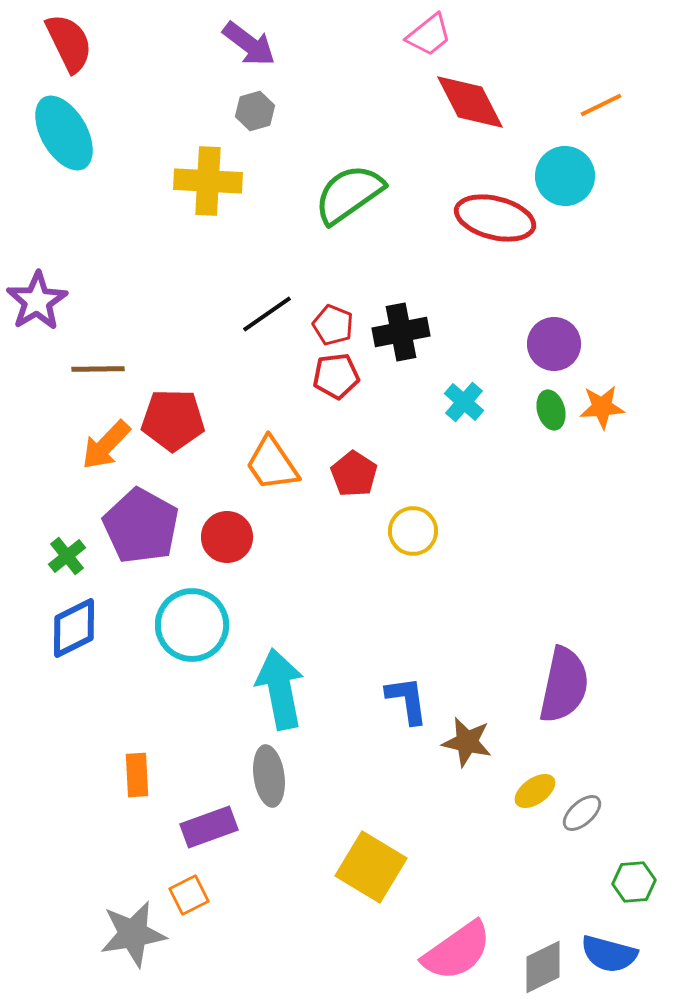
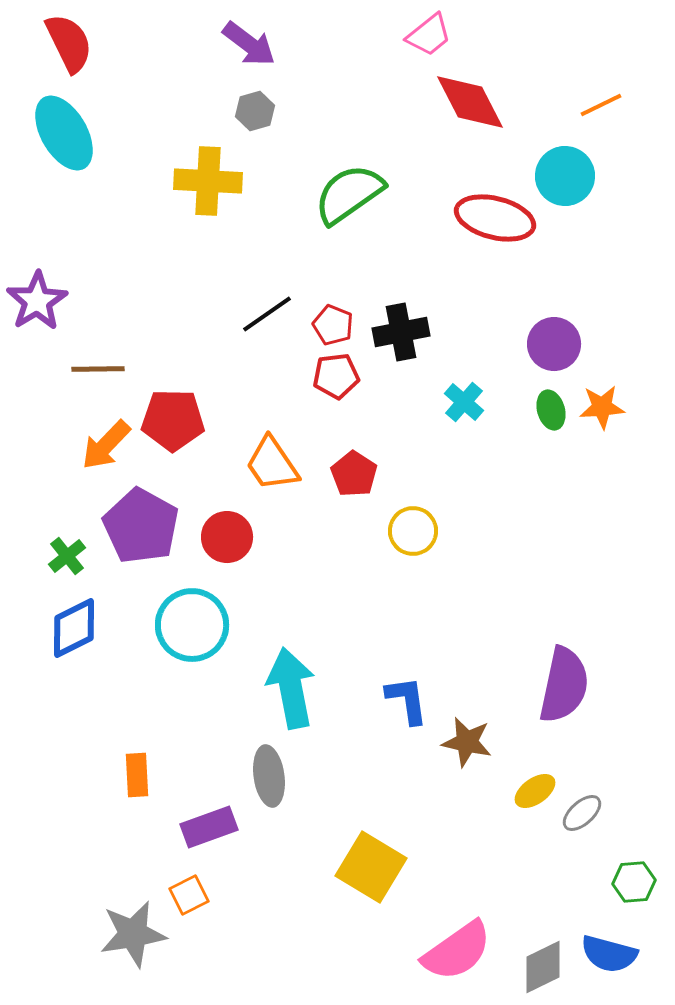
cyan arrow at (280, 689): moved 11 px right, 1 px up
